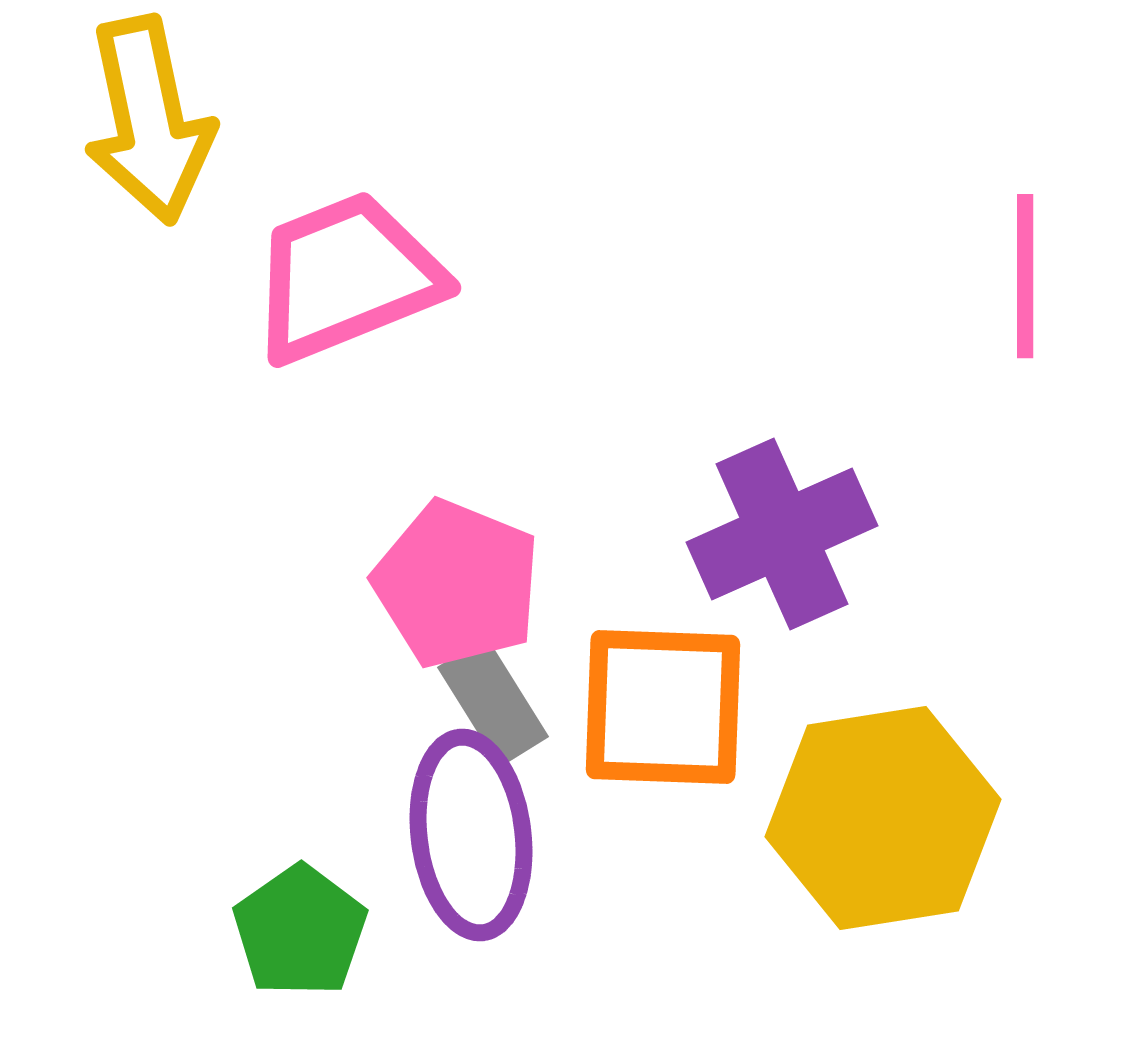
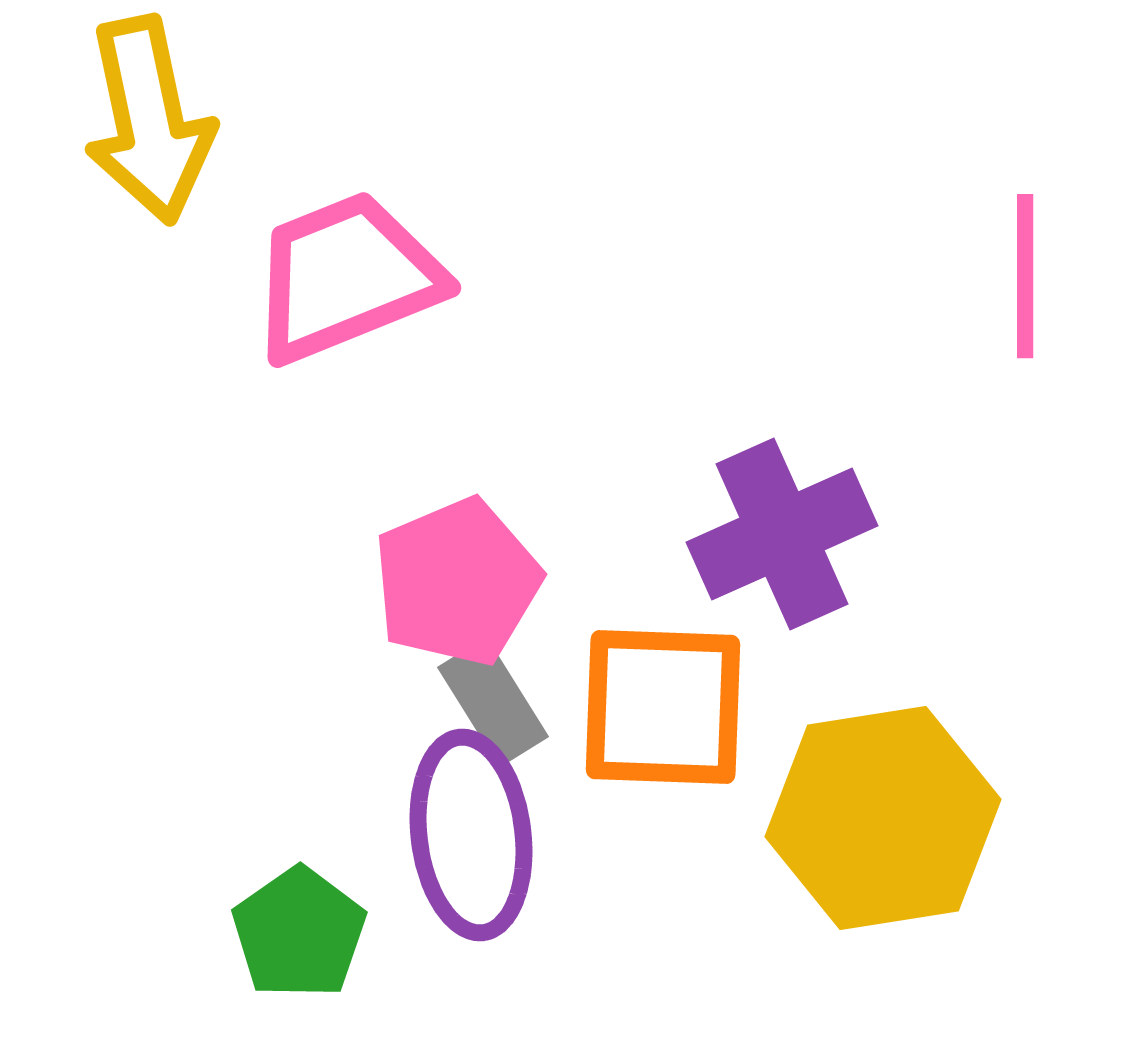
pink pentagon: moved 2 px up; rotated 27 degrees clockwise
green pentagon: moved 1 px left, 2 px down
